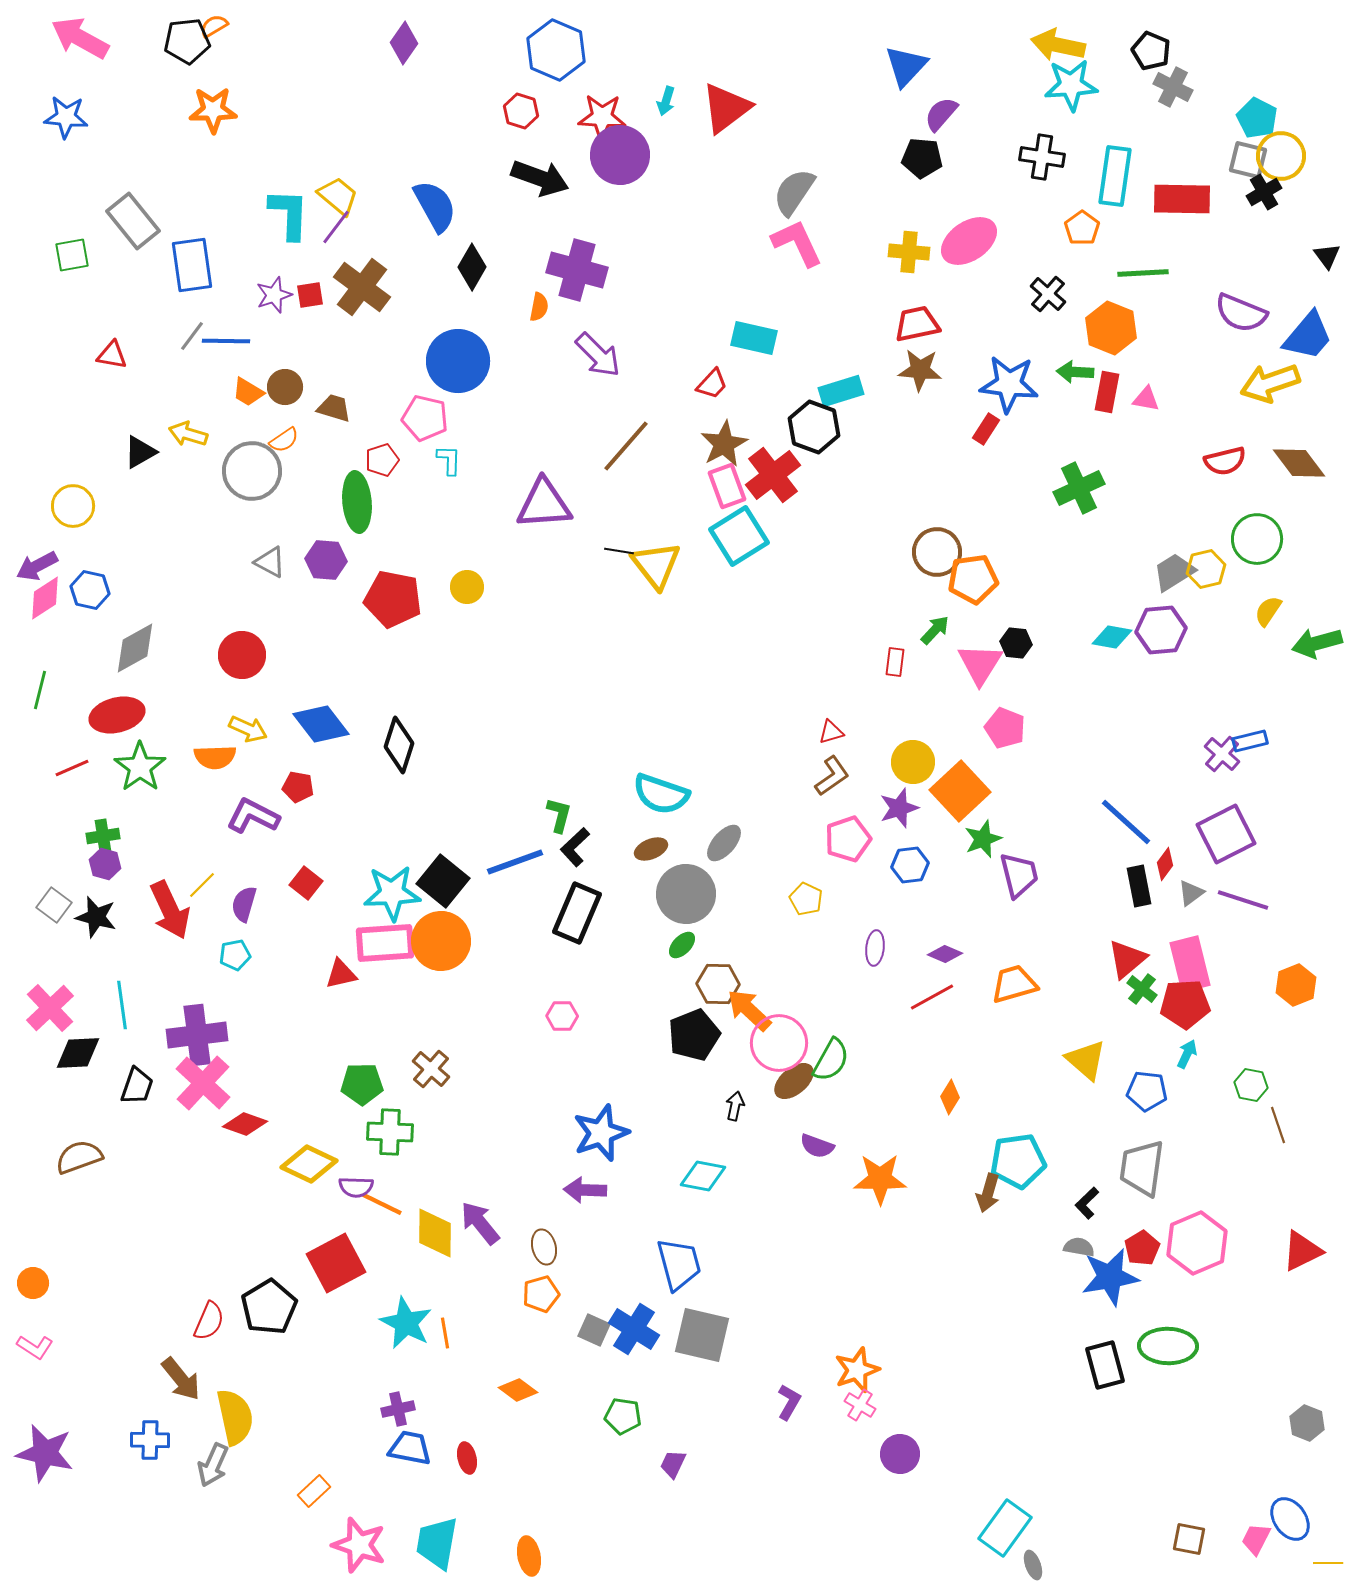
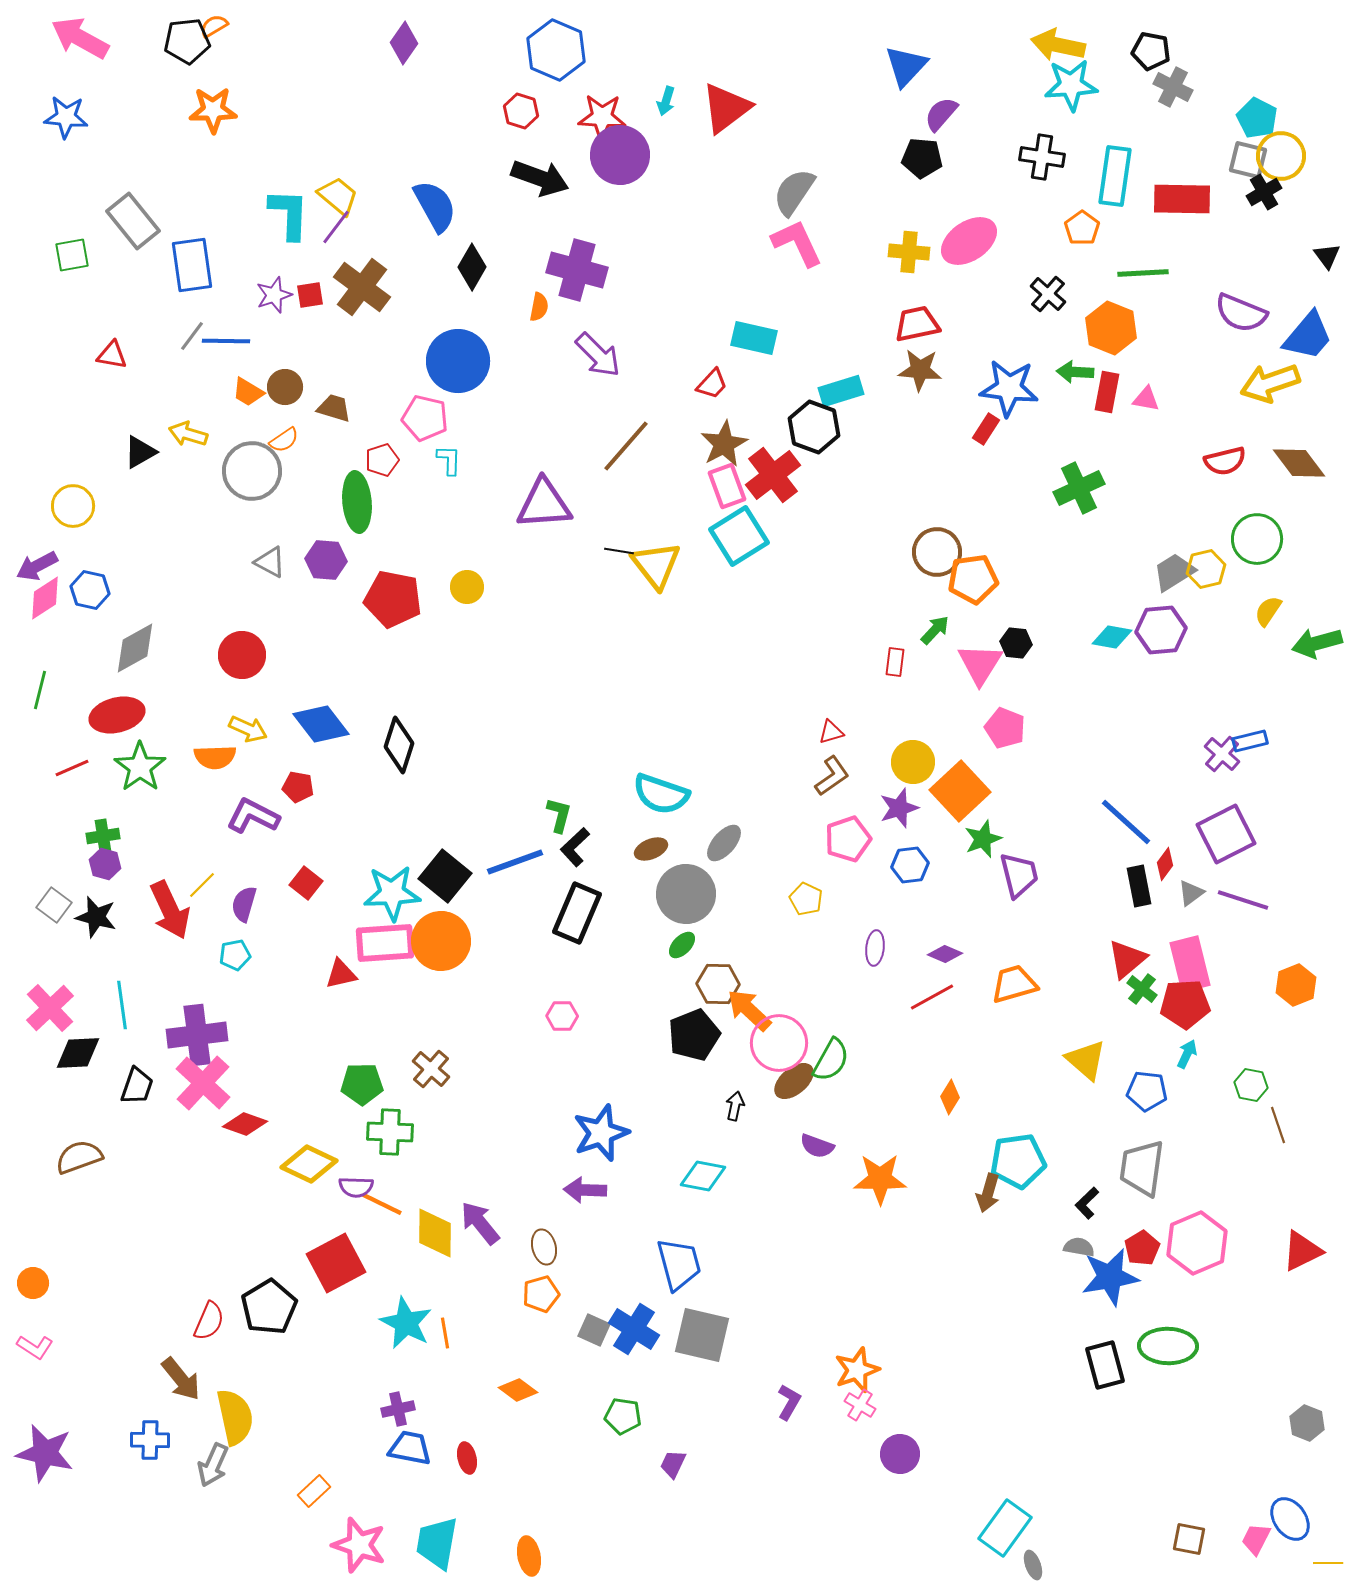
black pentagon at (1151, 51): rotated 12 degrees counterclockwise
blue star at (1009, 384): moved 4 px down
black square at (443, 881): moved 2 px right, 5 px up
